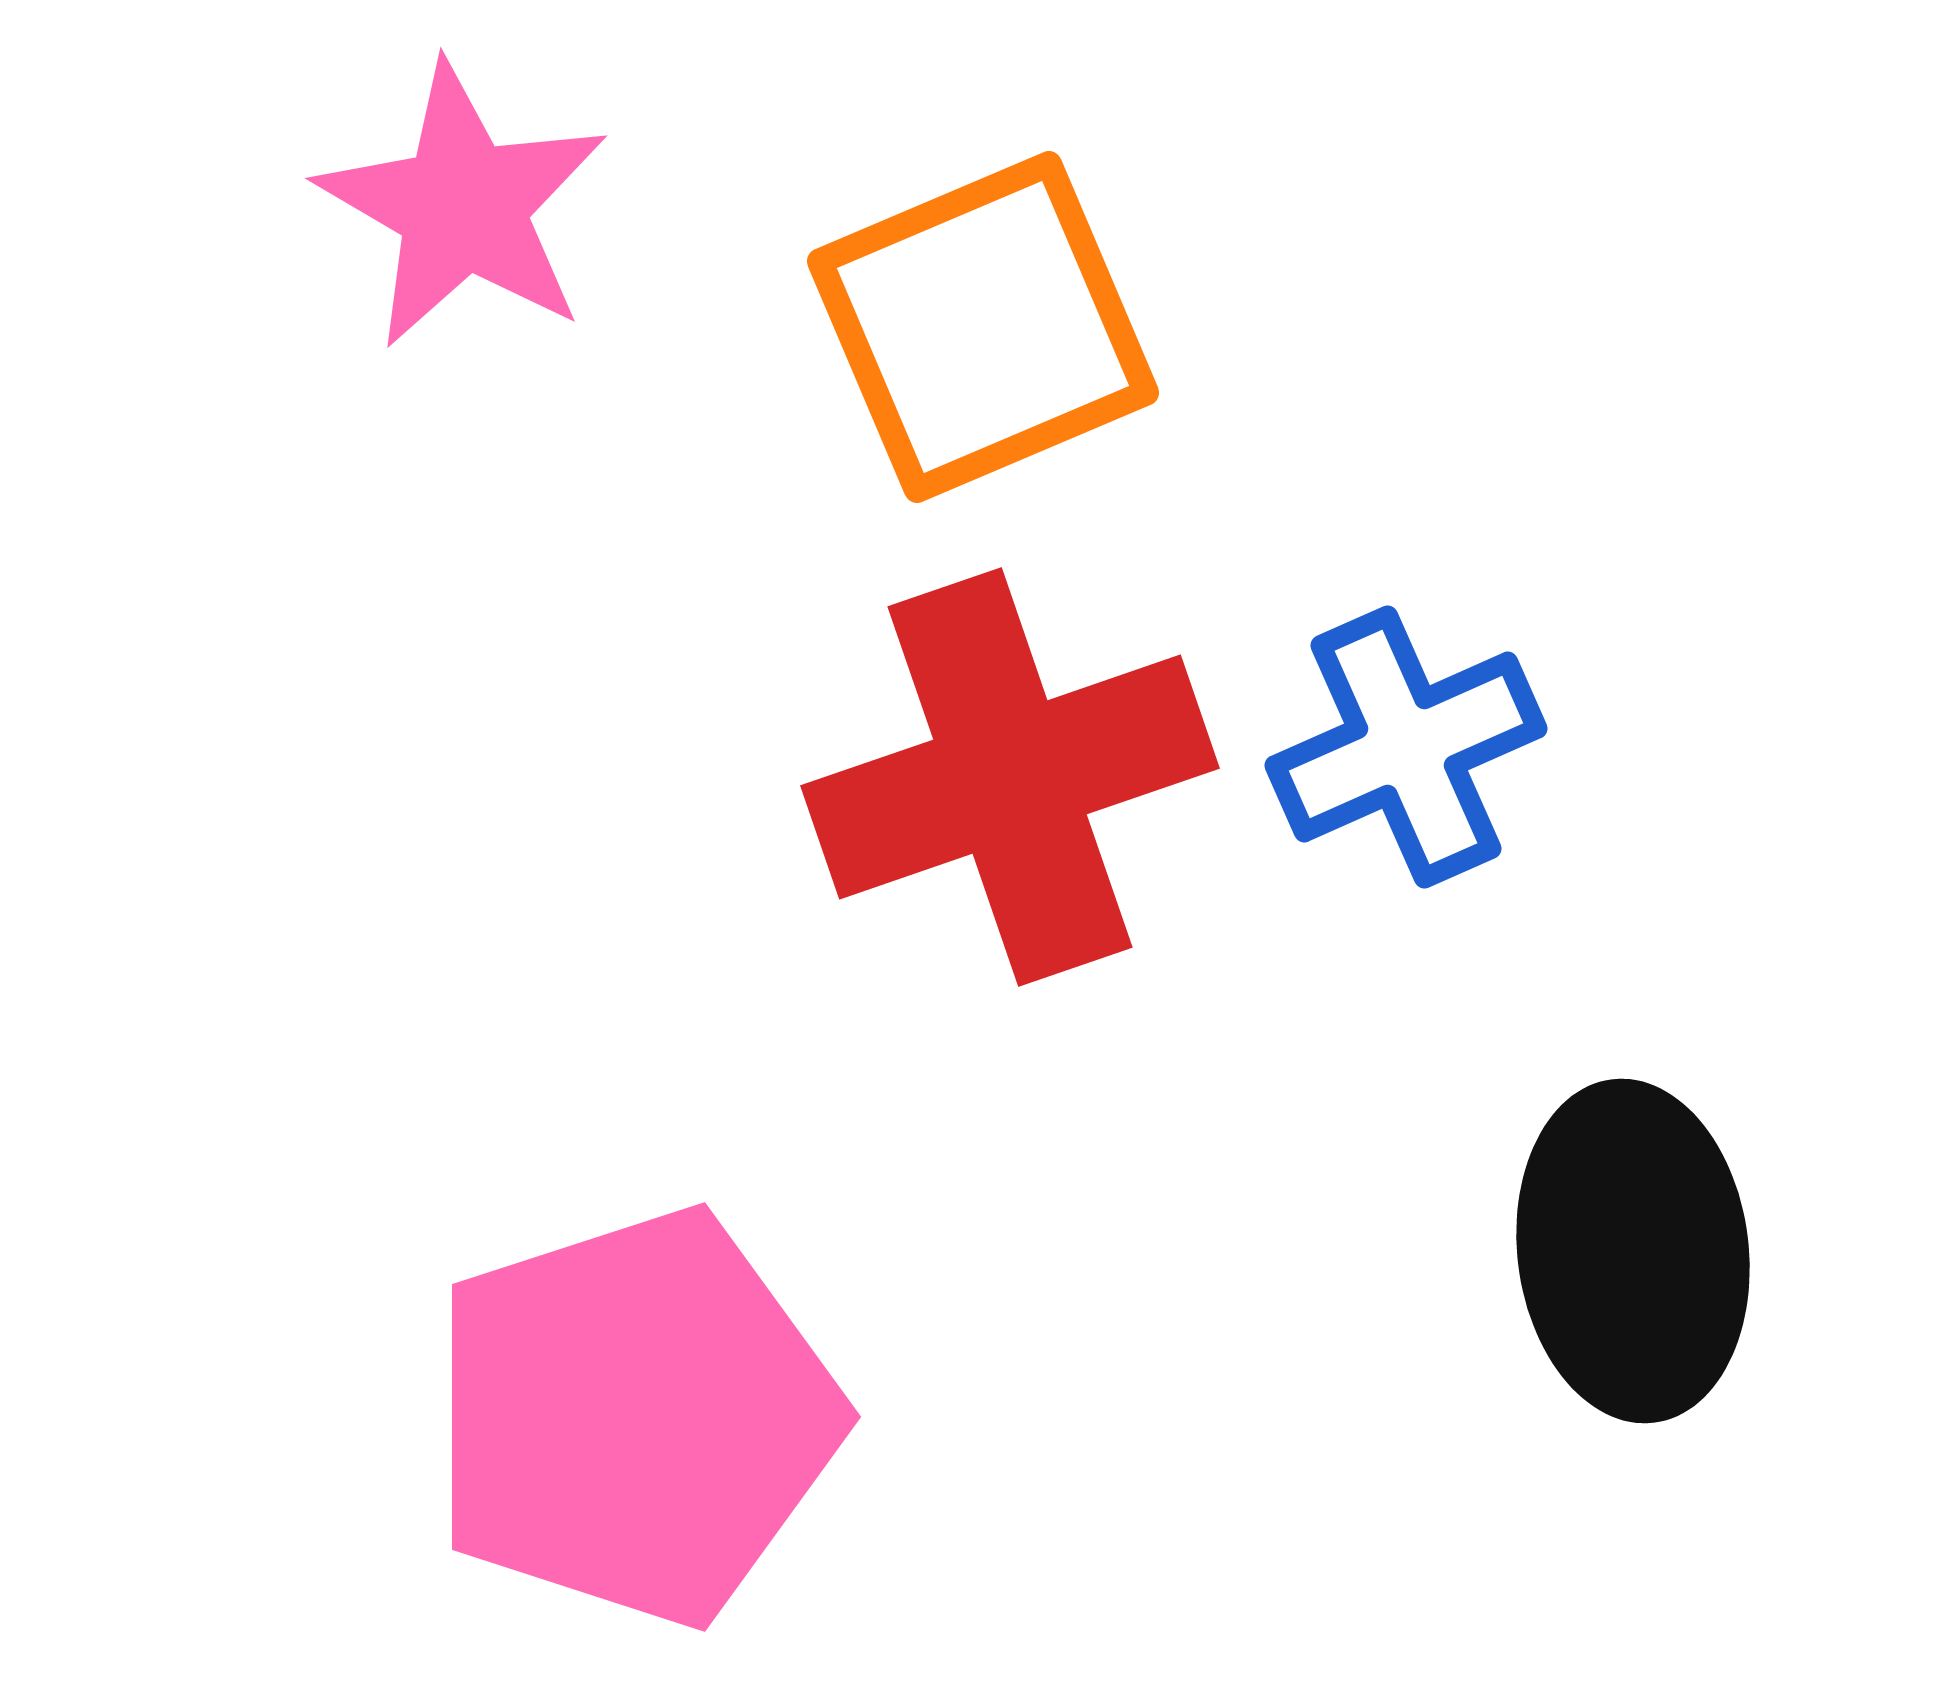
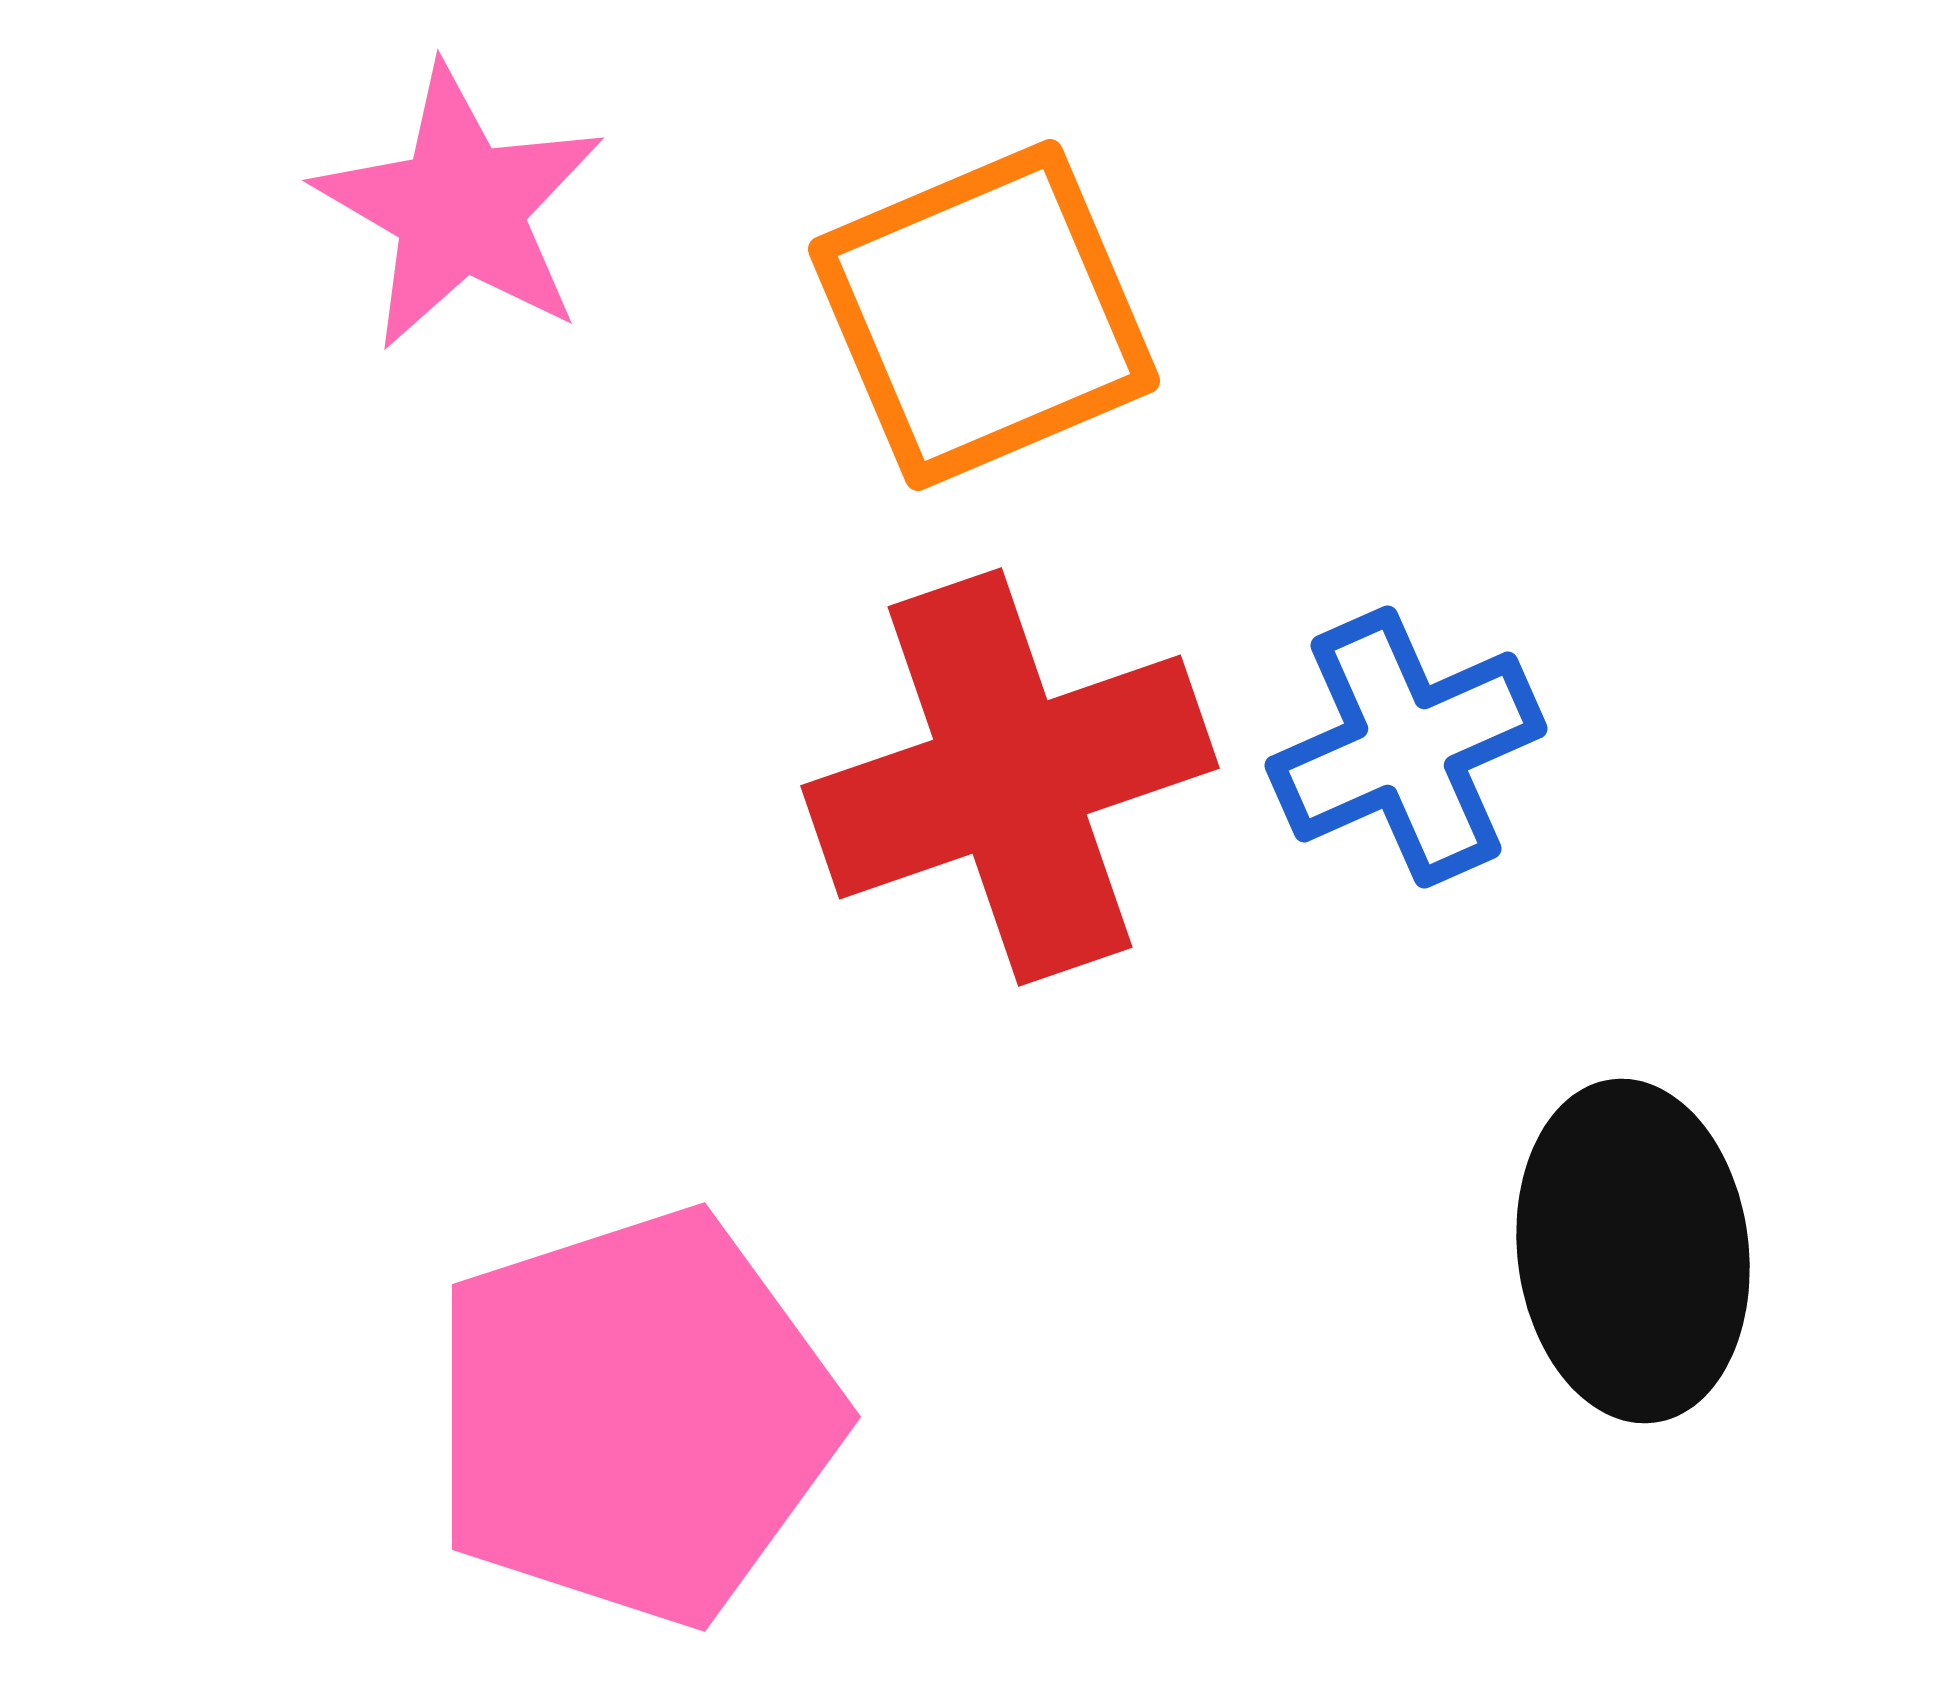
pink star: moved 3 px left, 2 px down
orange square: moved 1 px right, 12 px up
